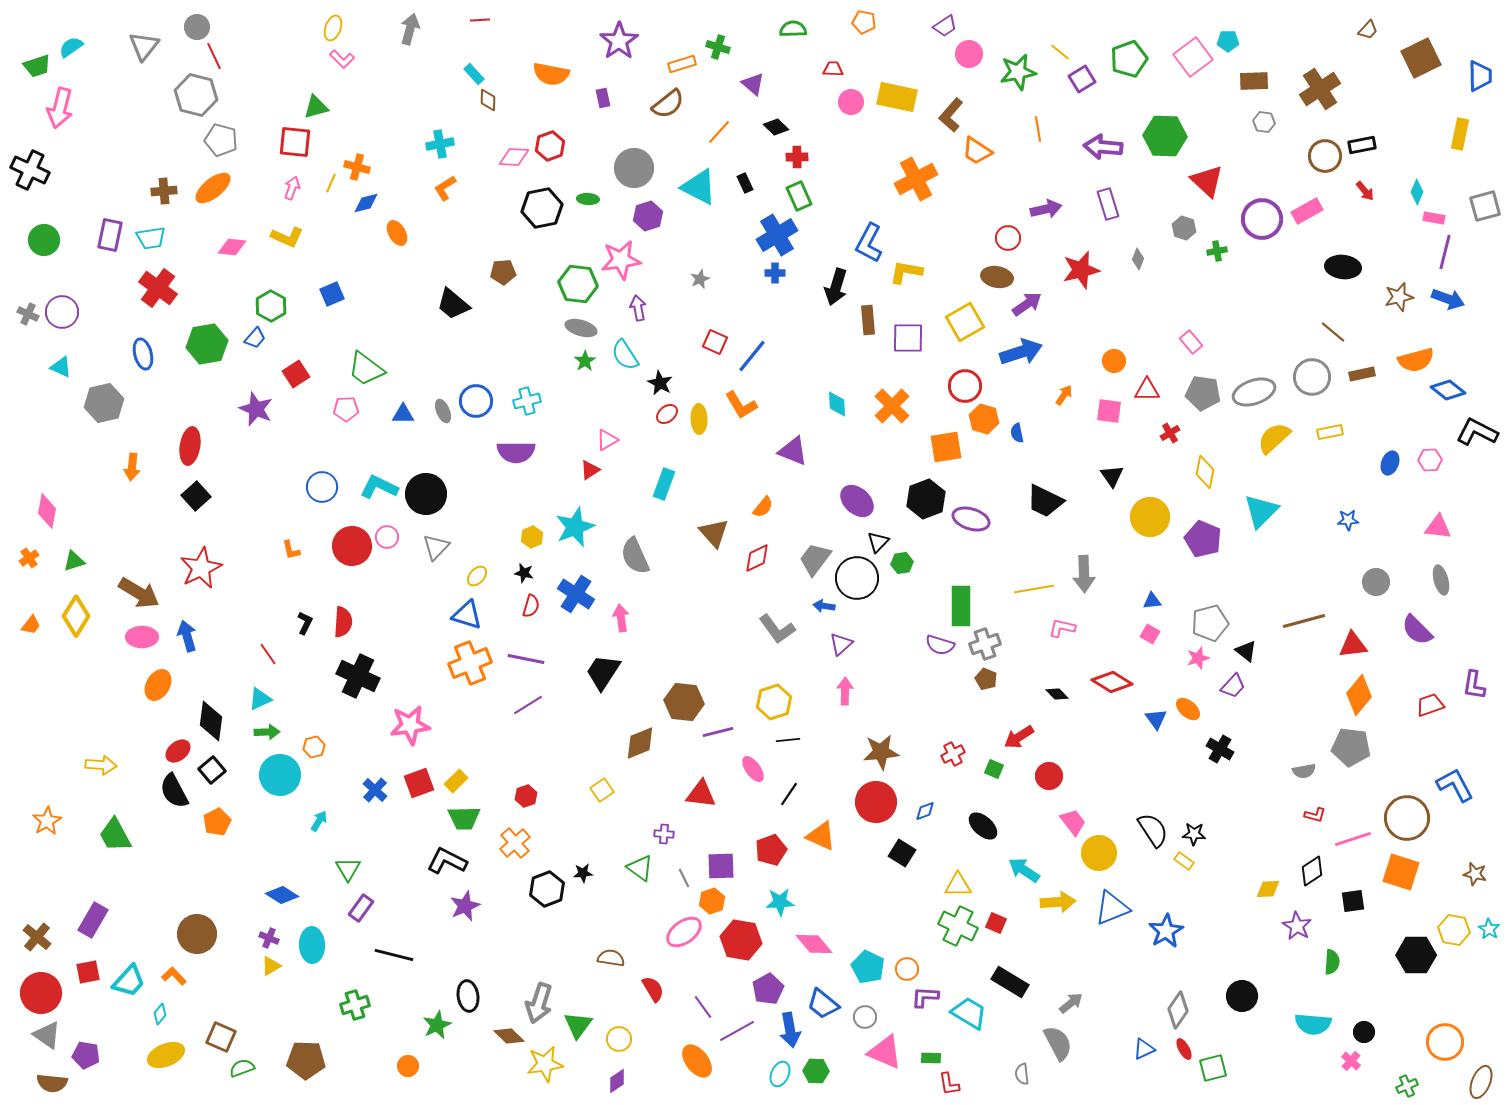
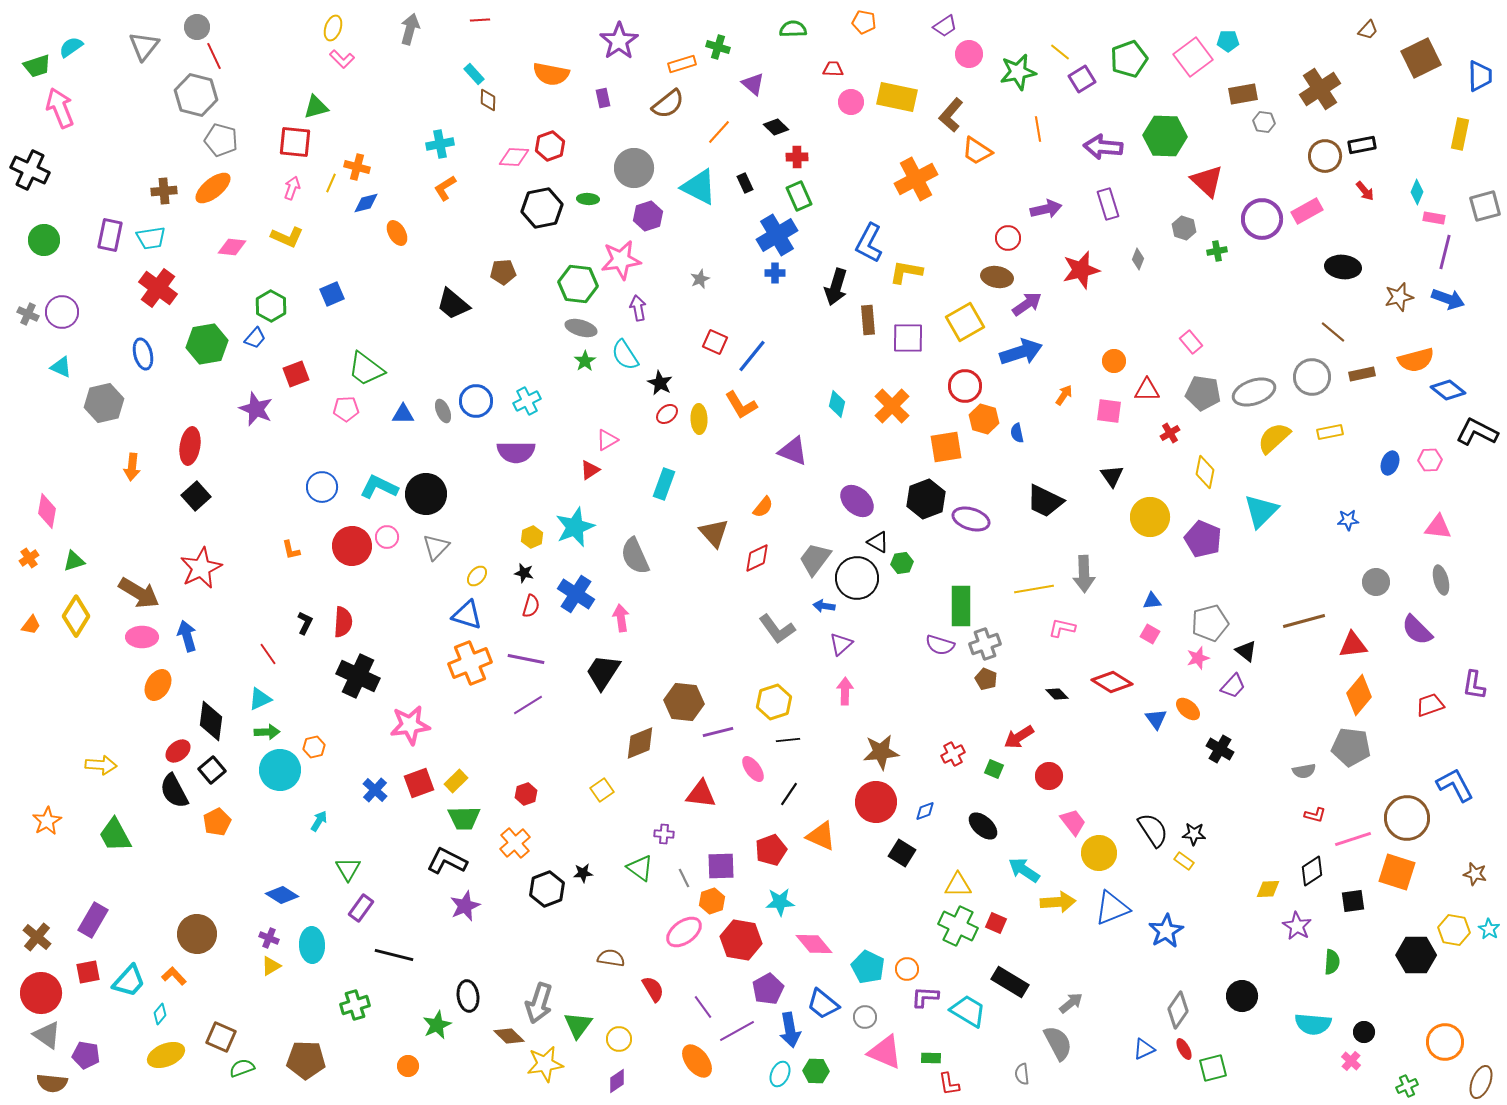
brown rectangle at (1254, 81): moved 11 px left, 13 px down; rotated 8 degrees counterclockwise
pink arrow at (60, 108): rotated 144 degrees clockwise
red square at (296, 374): rotated 12 degrees clockwise
cyan cross at (527, 401): rotated 12 degrees counterclockwise
cyan diamond at (837, 404): rotated 16 degrees clockwise
black triangle at (878, 542): rotated 45 degrees counterclockwise
cyan circle at (280, 775): moved 5 px up
red hexagon at (526, 796): moved 2 px up
orange square at (1401, 872): moved 4 px left
cyan trapezoid at (969, 1013): moved 1 px left, 2 px up
